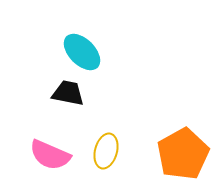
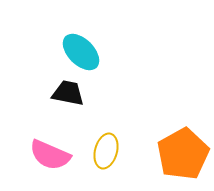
cyan ellipse: moved 1 px left
